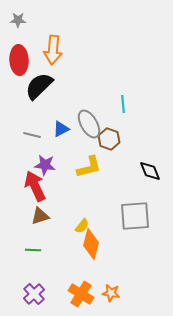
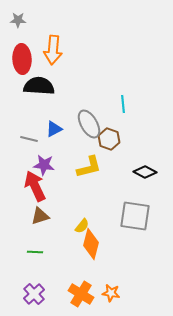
red ellipse: moved 3 px right, 1 px up
black semicircle: rotated 48 degrees clockwise
blue triangle: moved 7 px left
gray line: moved 3 px left, 4 px down
purple star: moved 1 px left
black diamond: moved 5 px left, 1 px down; rotated 40 degrees counterclockwise
gray square: rotated 12 degrees clockwise
green line: moved 2 px right, 2 px down
